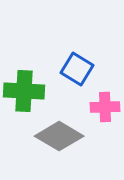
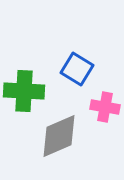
pink cross: rotated 12 degrees clockwise
gray diamond: rotated 54 degrees counterclockwise
